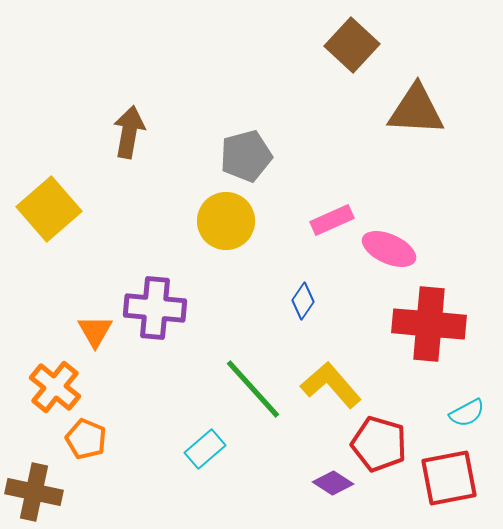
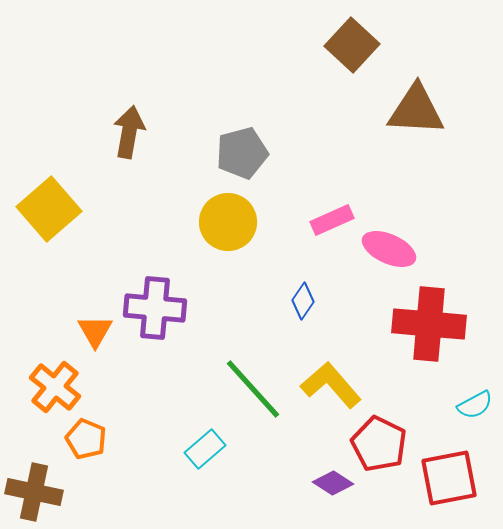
gray pentagon: moved 4 px left, 3 px up
yellow circle: moved 2 px right, 1 px down
cyan semicircle: moved 8 px right, 8 px up
red pentagon: rotated 10 degrees clockwise
